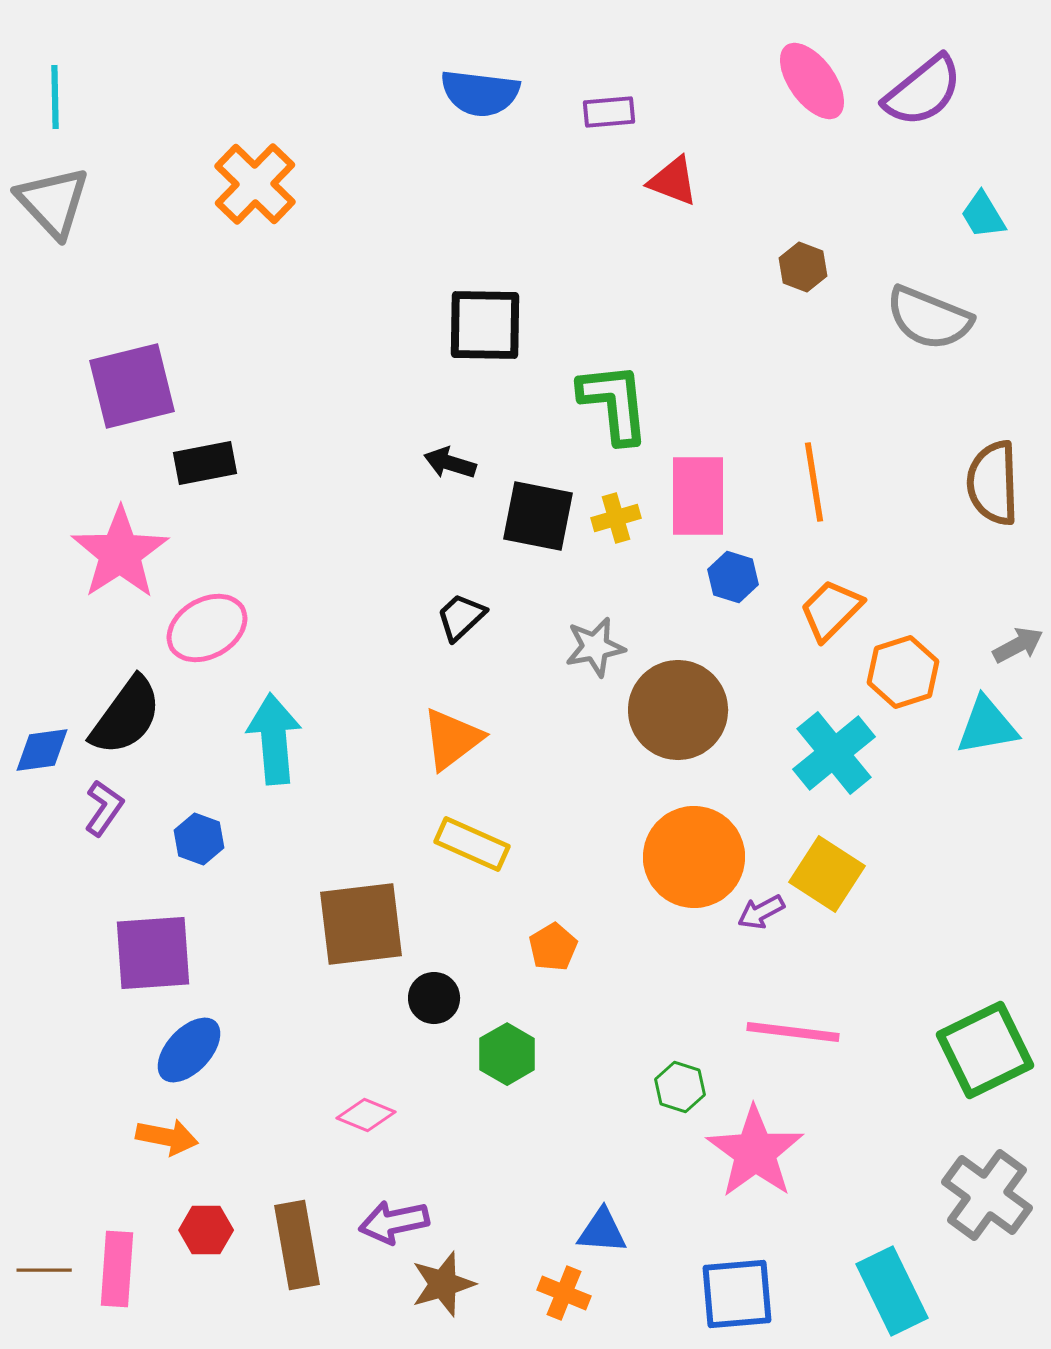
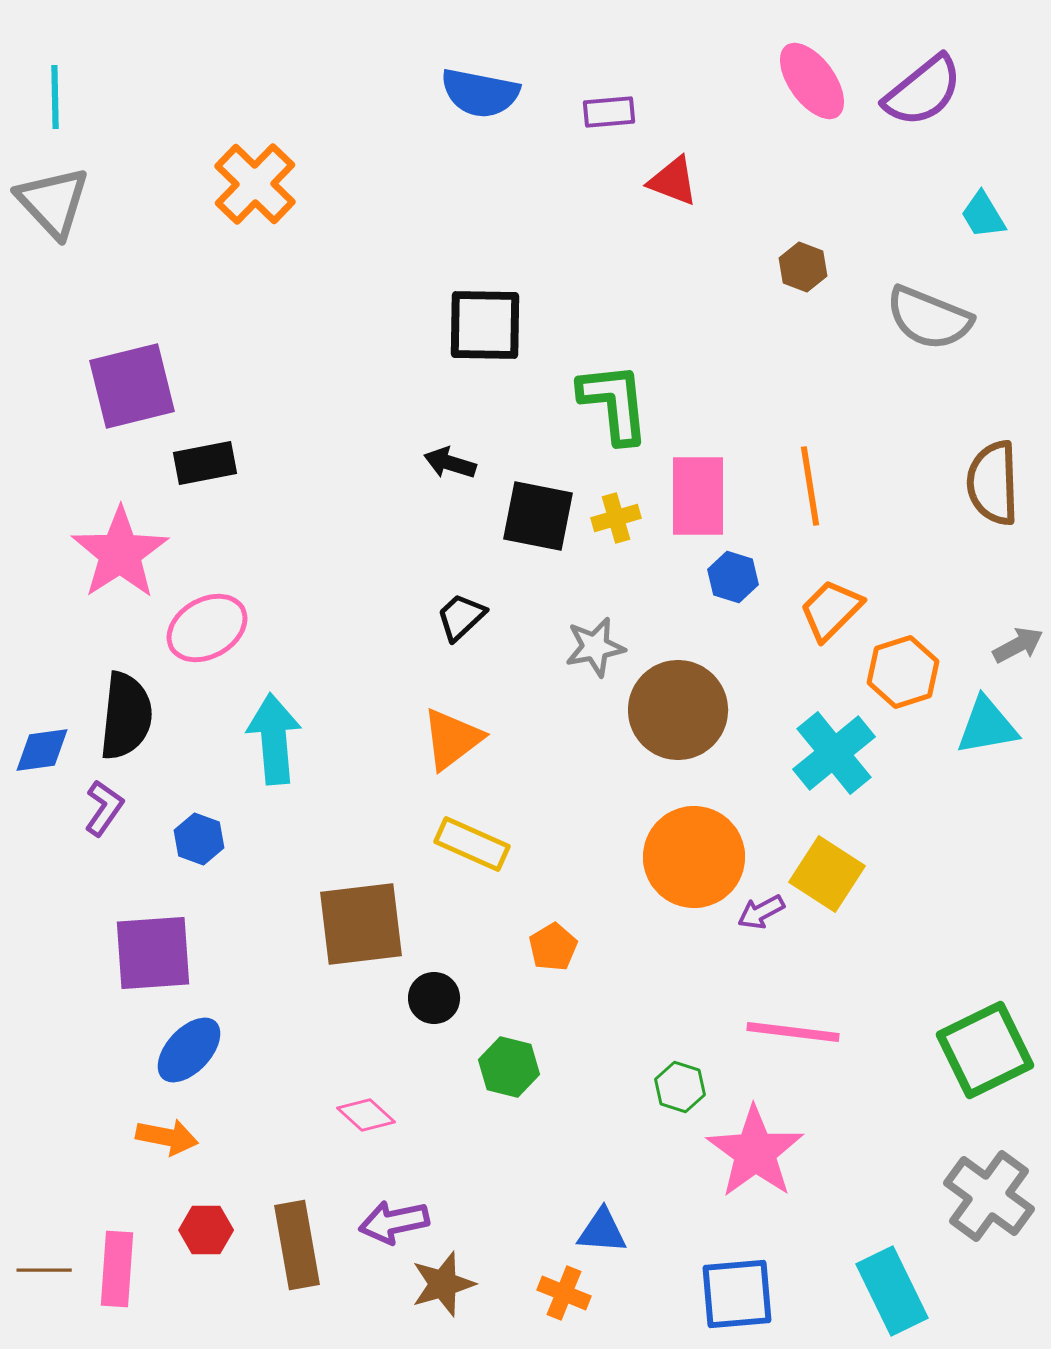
blue semicircle at (480, 93): rotated 4 degrees clockwise
orange line at (814, 482): moved 4 px left, 4 px down
black semicircle at (126, 716): rotated 30 degrees counterclockwise
green hexagon at (507, 1054): moved 2 px right, 13 px down; rotated 16 degrees counterclockwise
pink diamond at (366, 1115): rotated 20 degrees clockwise
gray cross at (987, 1195): moved 2 px right, 1 px down
